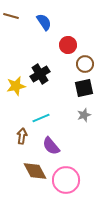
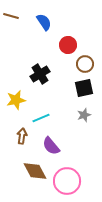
yellow star: moved 14 px down
pink circle: moved 1 px right, 1 px down
